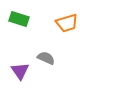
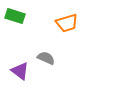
green rectangle: moved 4 px left, 3 px up
purple triangle: rotated 18 degrees counterclockwise
